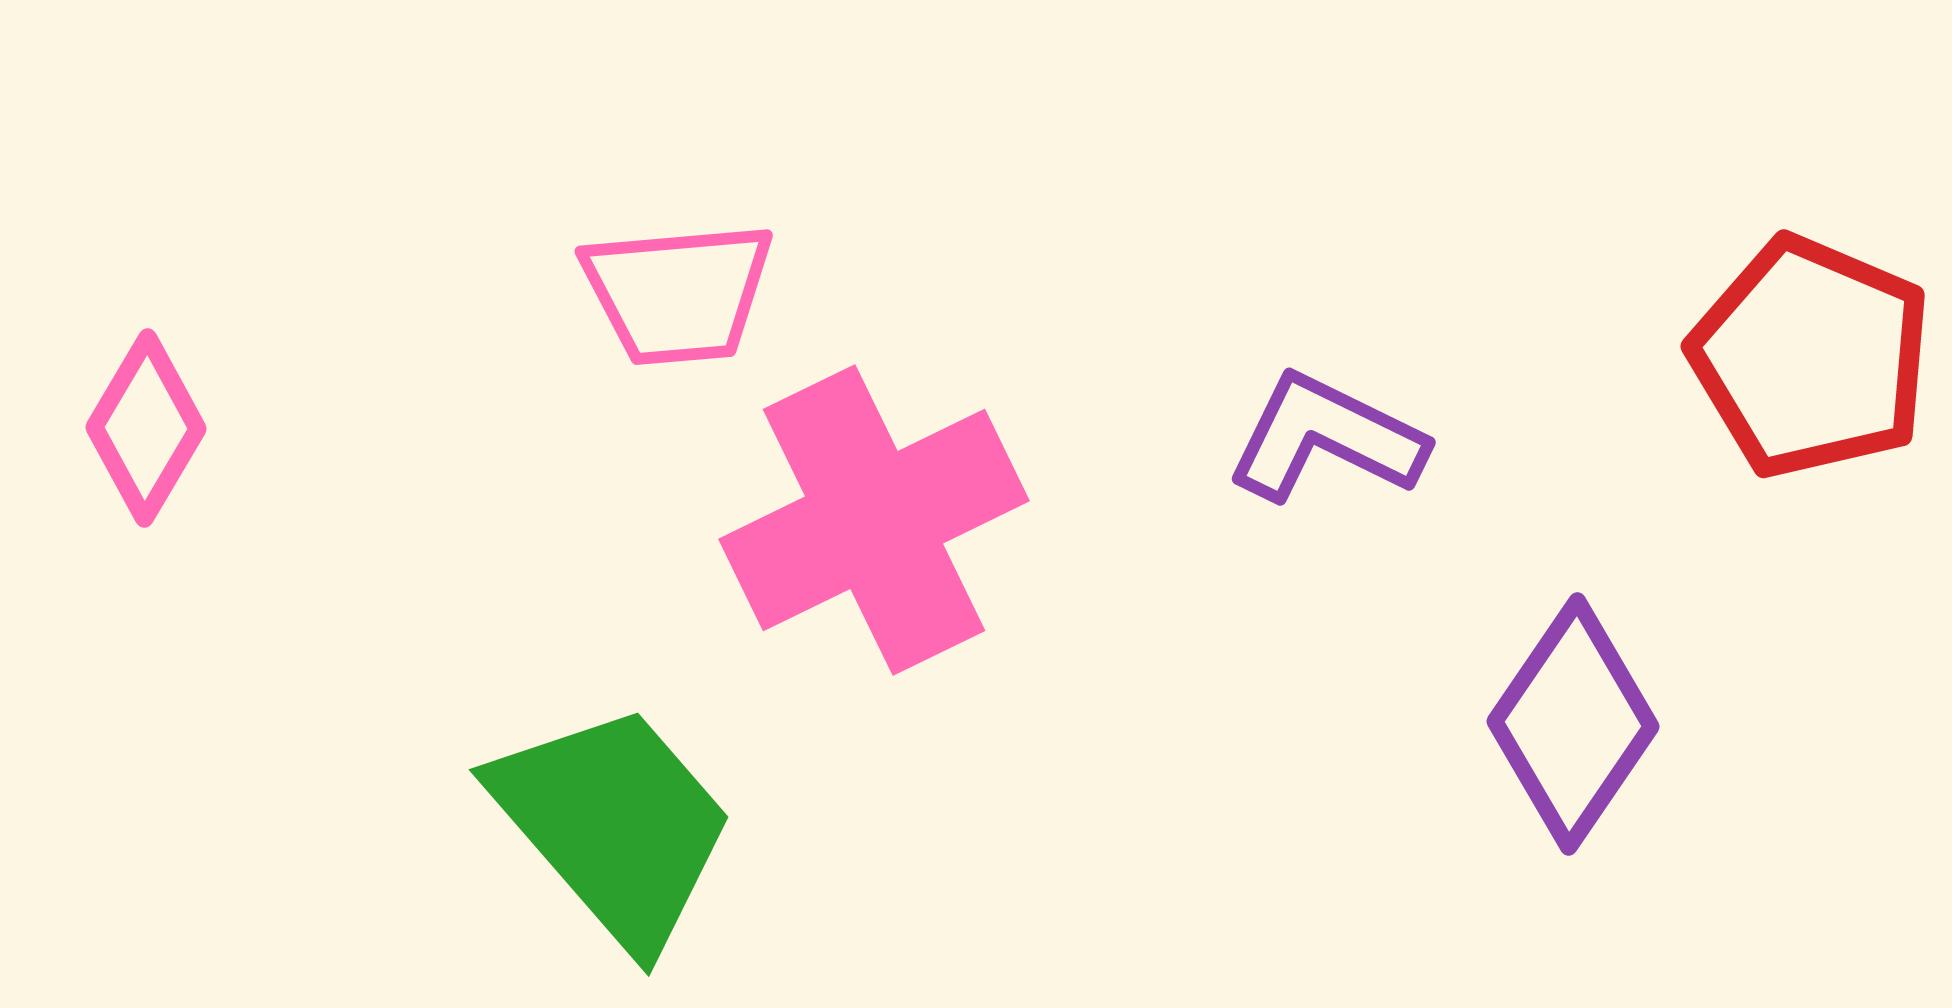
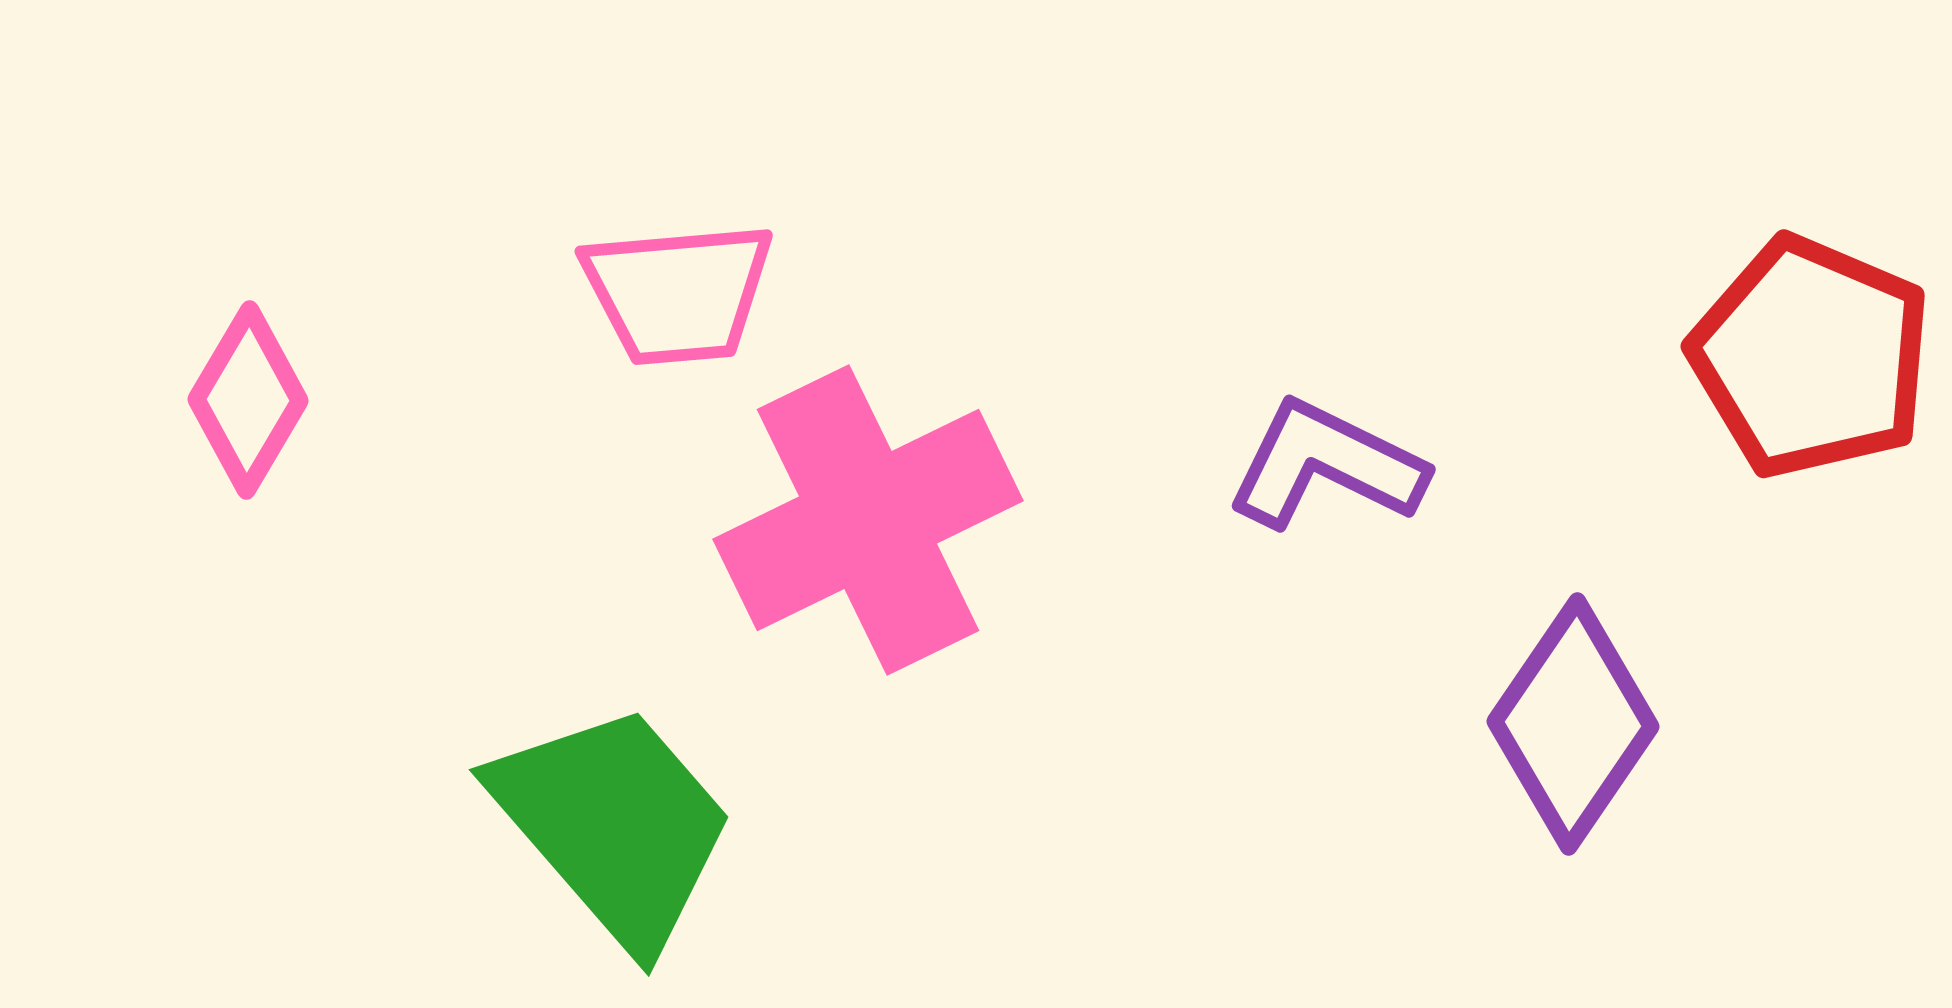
pink diamond: moved 102 px right, 28 px up
purple L-shape: moved 27 px down
pink cross: moved 6 px left
